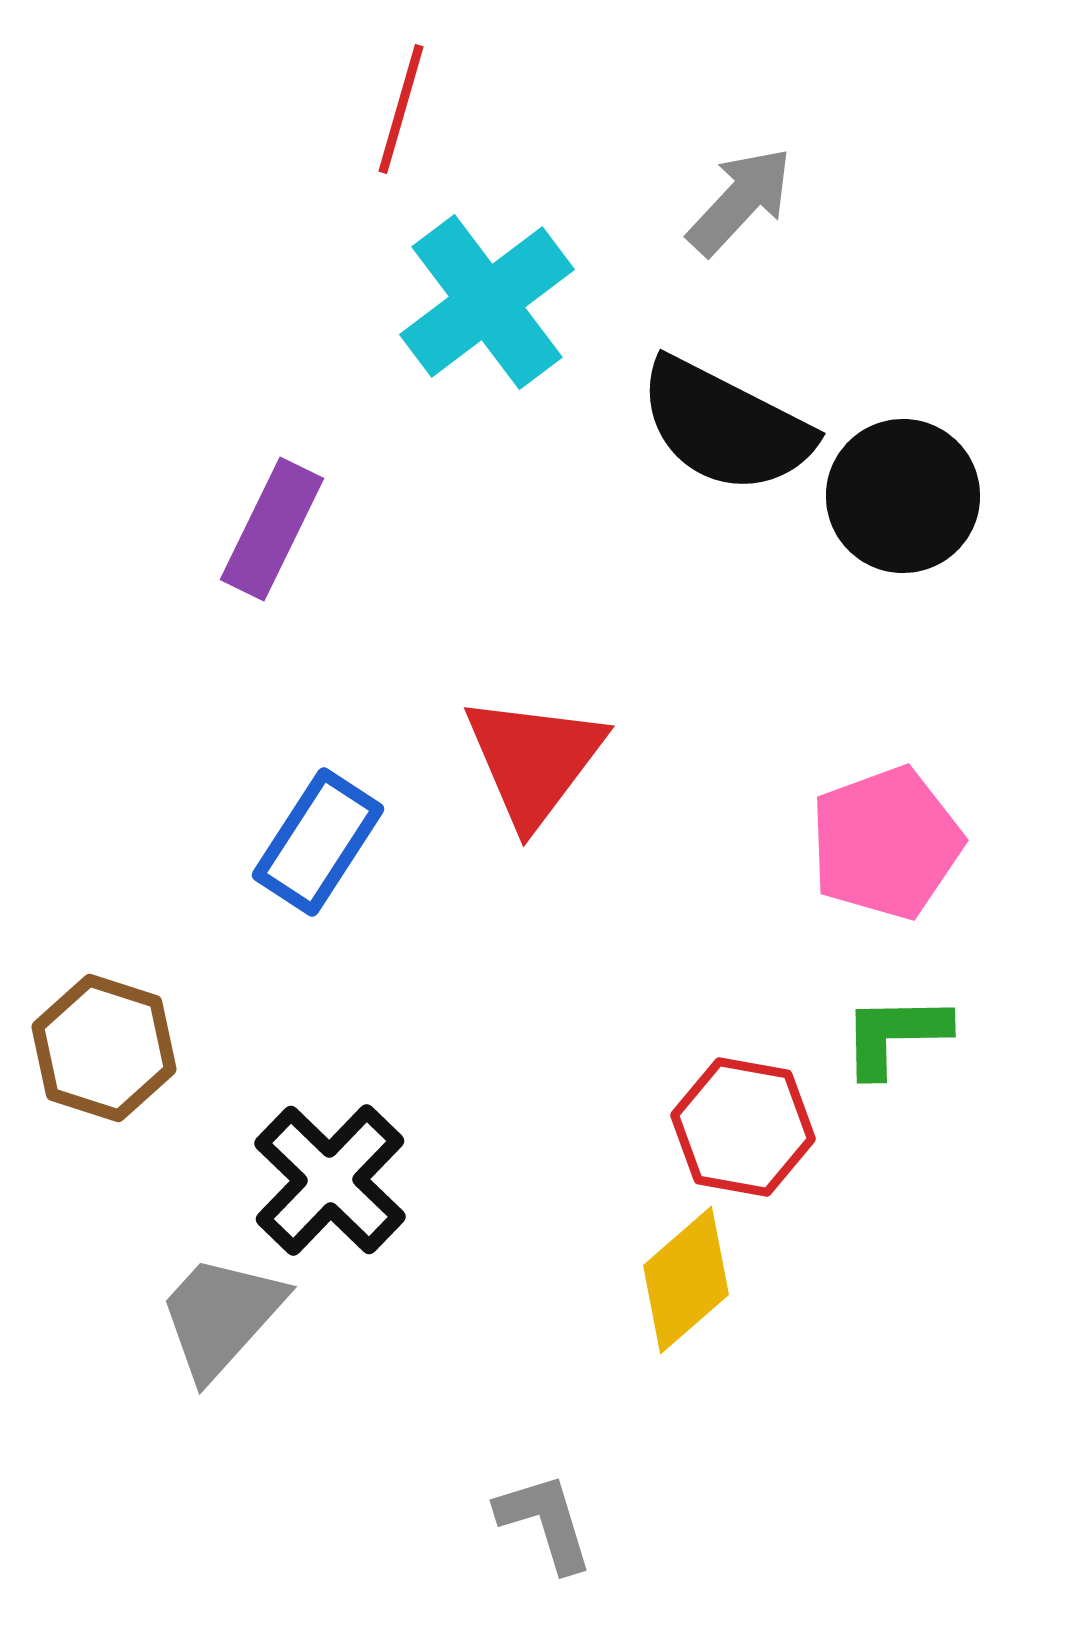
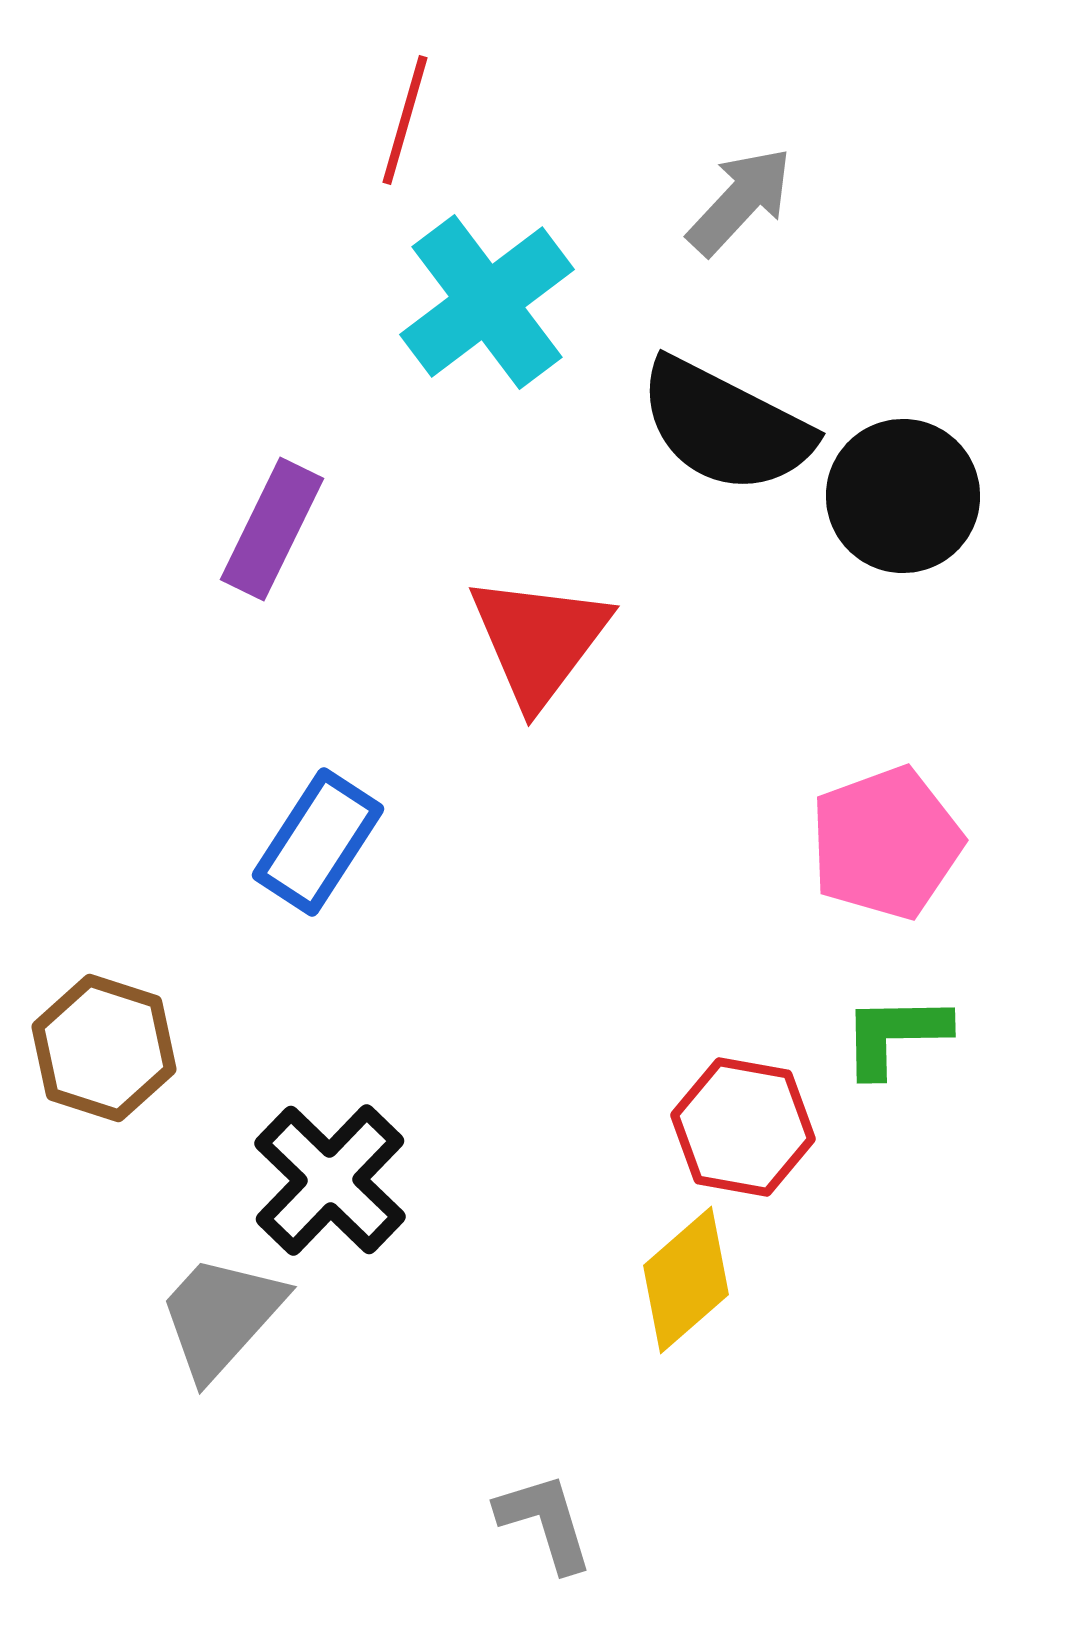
red line: moved 4 px right, 11 px down
red triangle: moved 5 px right, 120 px up
